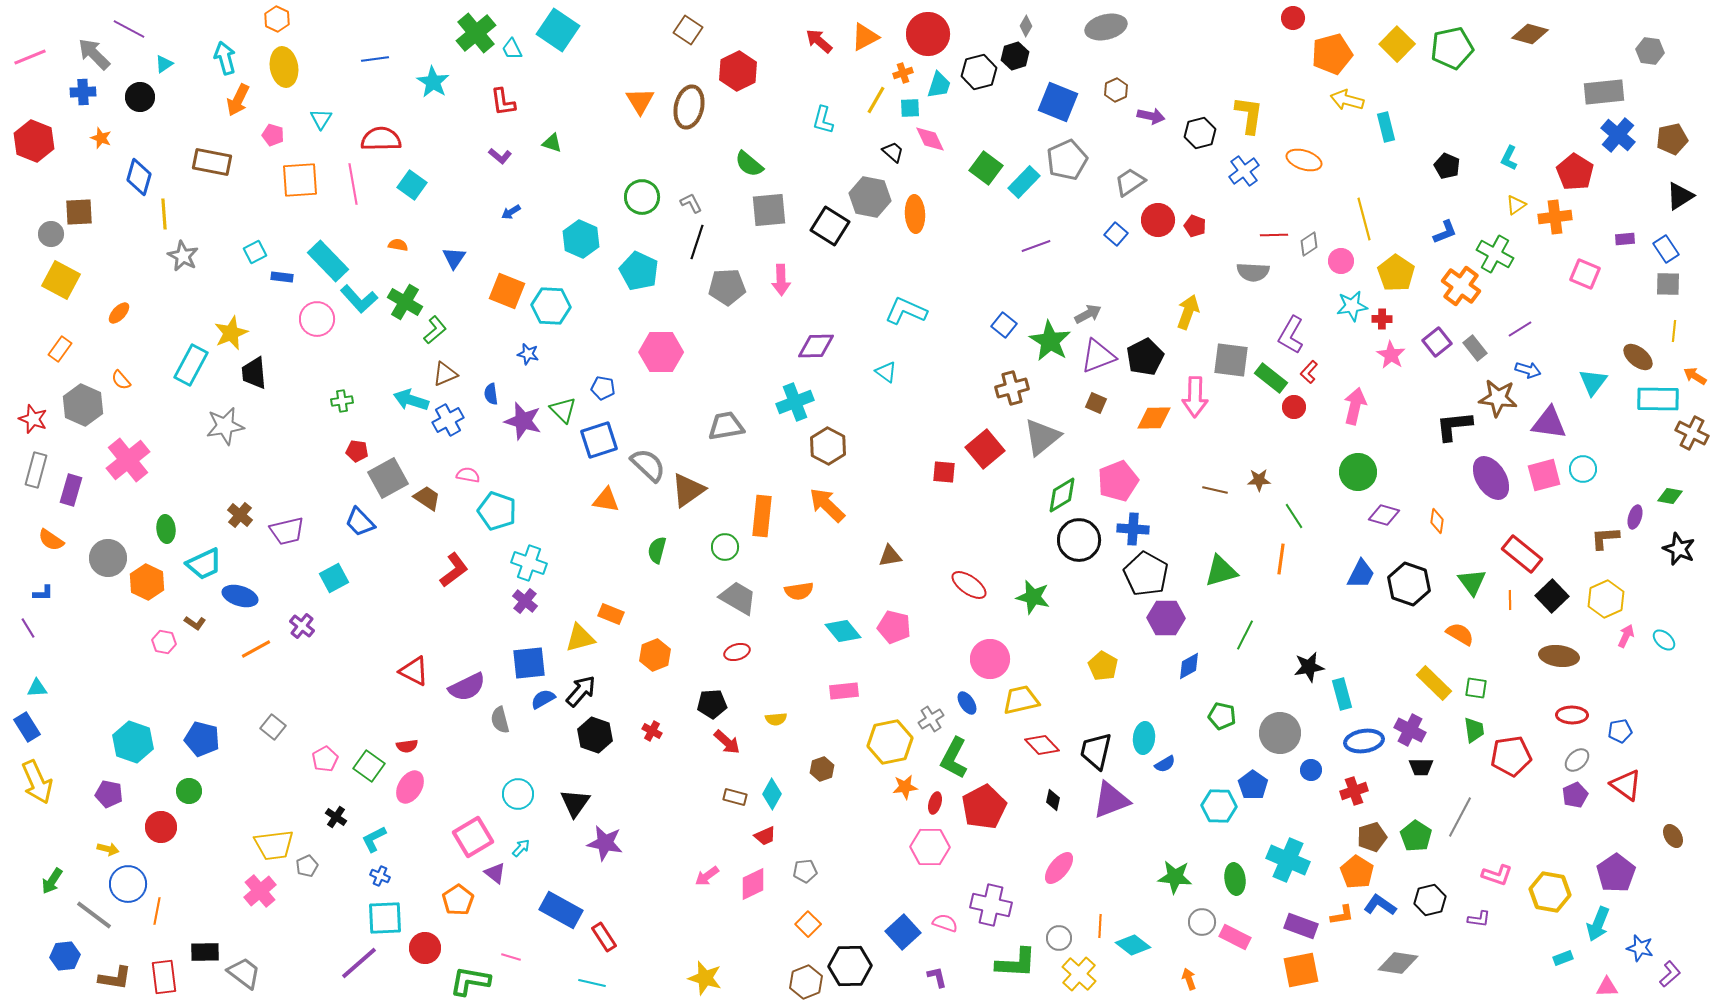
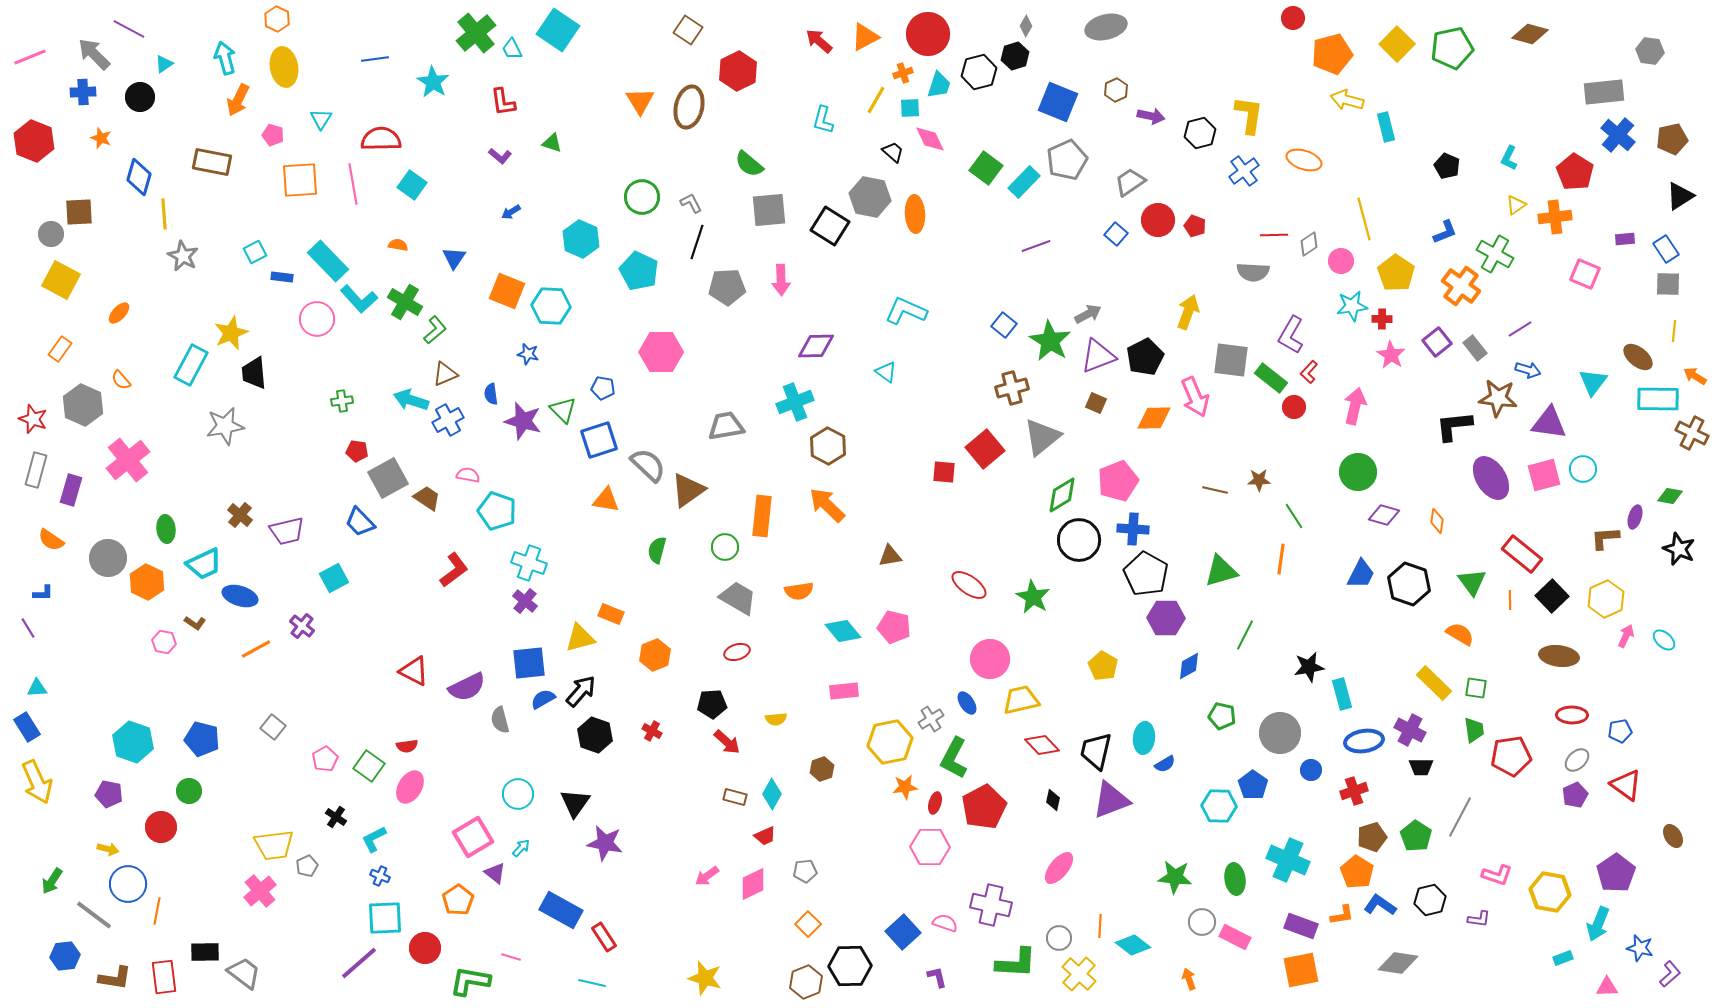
pink arrow at (1195, 397): rotated 24 degrees counterclockwise
green star at (1033, 597): rotated 16 degrees clockwise
